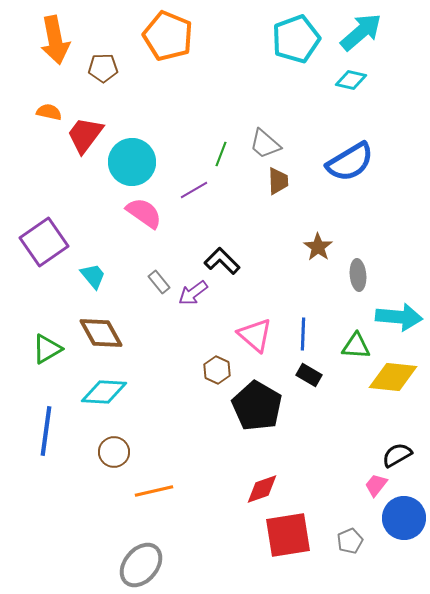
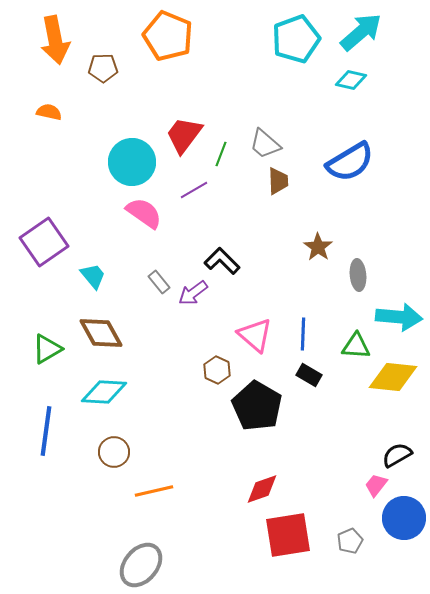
red trapezoid at (85, 135): moved 99 px right
